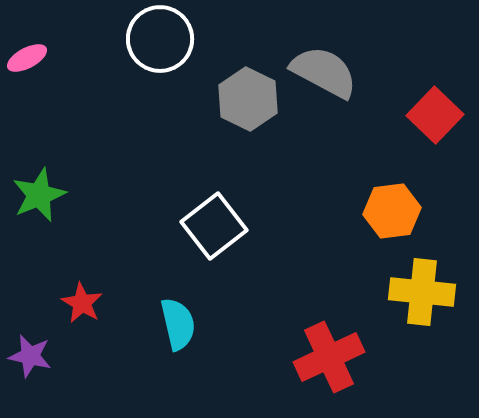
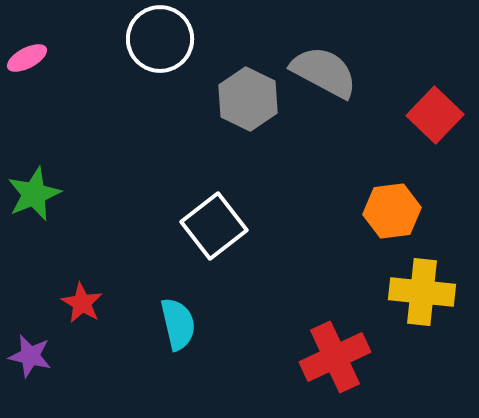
green star: moved 5 px left, 1 px up
red cross: moved 6 px right
